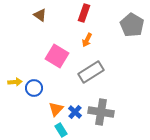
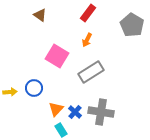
red rectangle: moved 4 px right; rotated 18 degrees clockwise
yellow arrow: moved 5 px left, 10 px down
